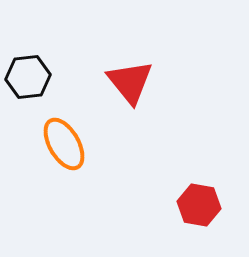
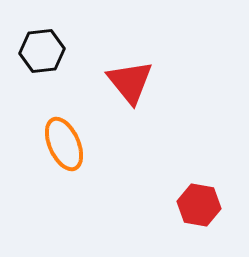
black hexagon: moved 14 px right, 26 px up
orange ellipse: rotated 6 degrees clockwise
